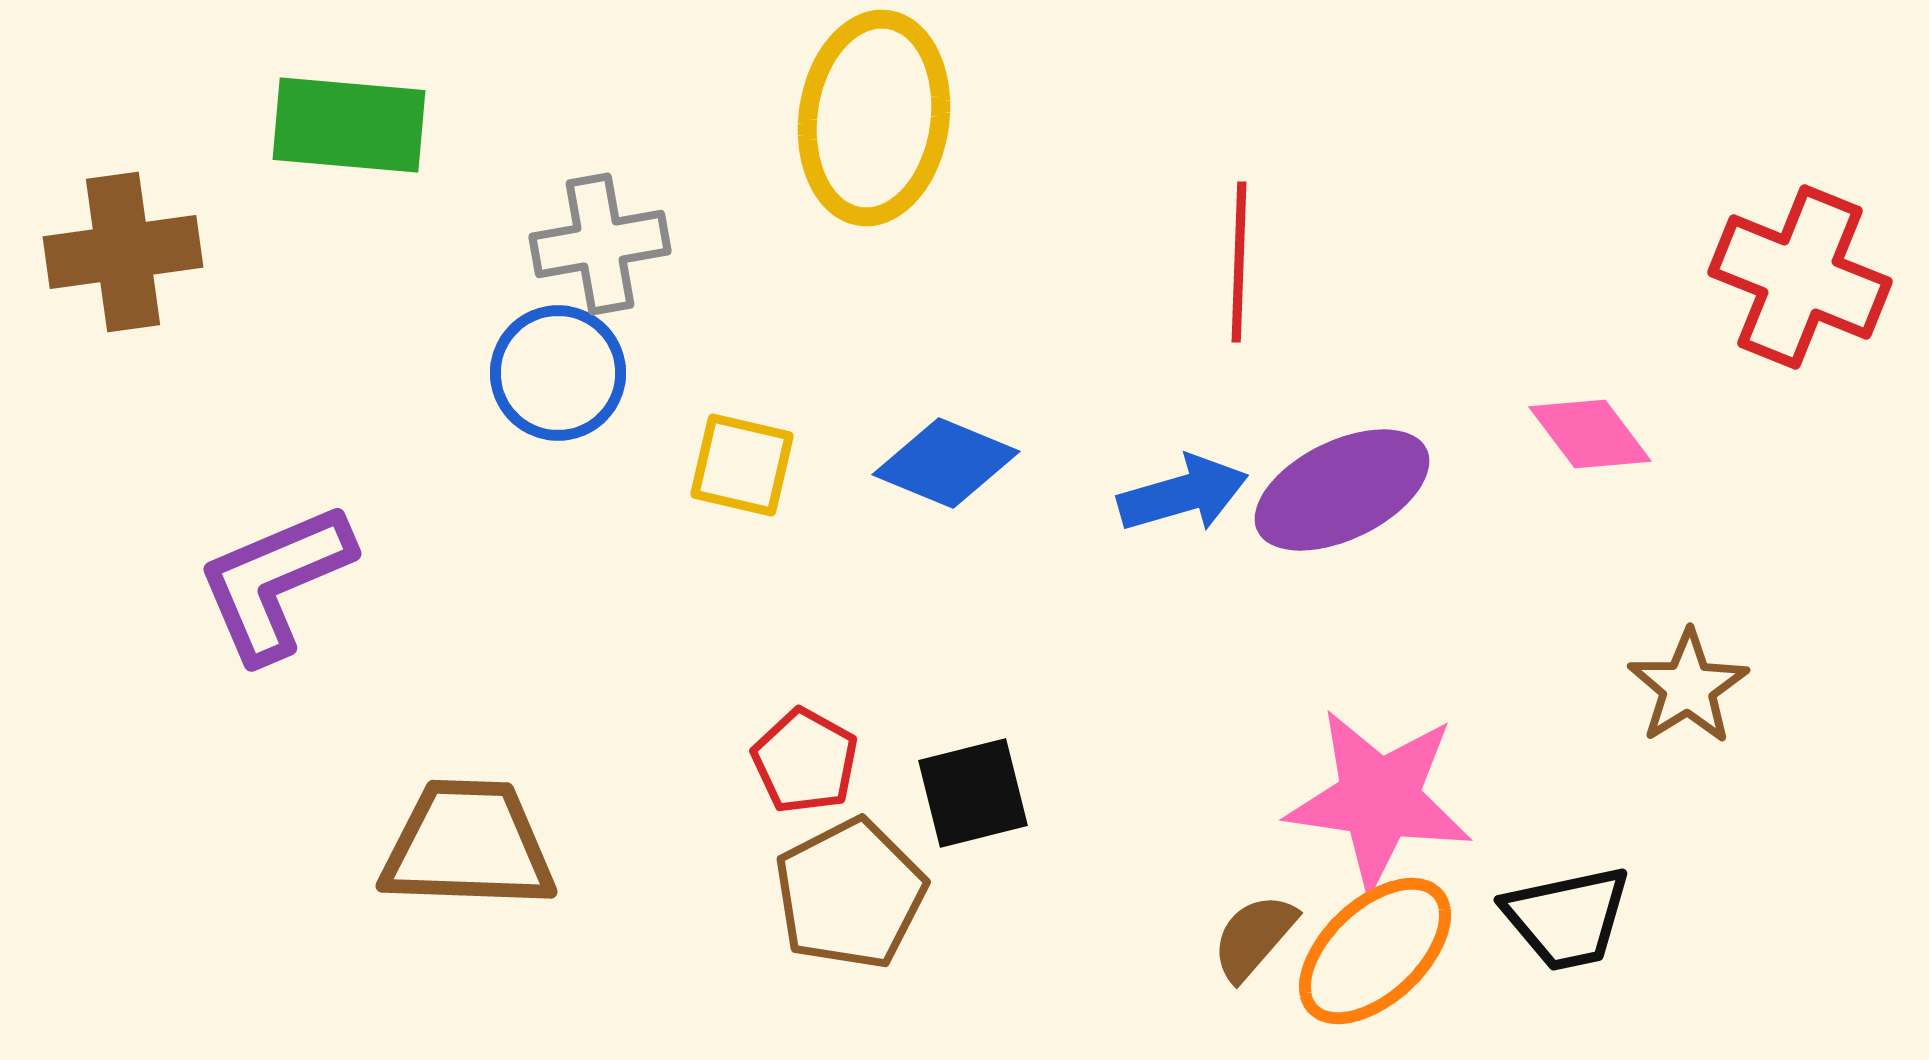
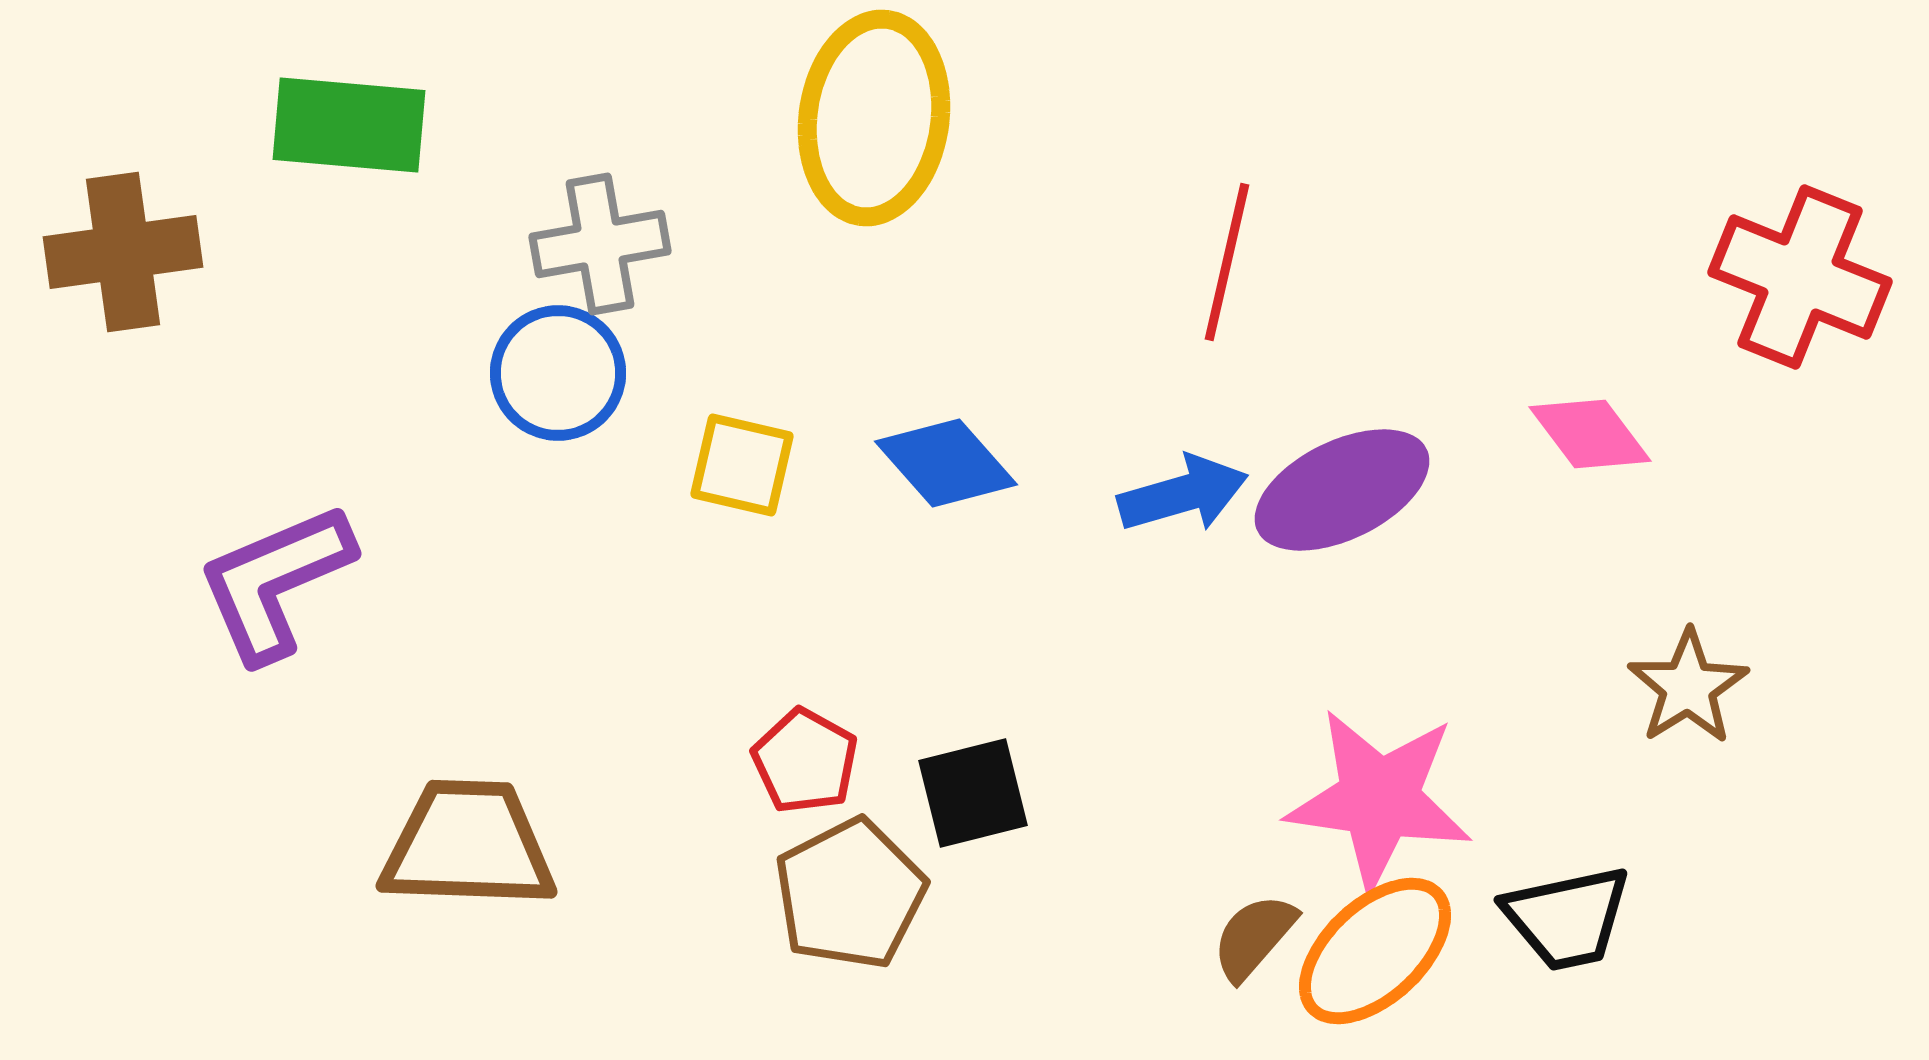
red line: moved 12 px left; rotated 11 degrees clockwise
blue diamond: rotated 26 degrees clockwise
